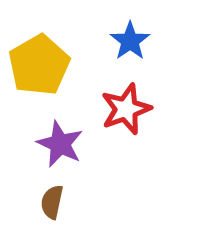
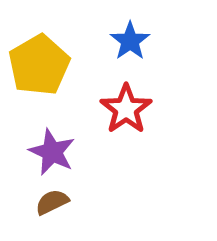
red star: rotated 15 degrees counterclockwise
purple star: moved 8 px left, 8 px down
brown semicircle: rotated 52 degrees clockwise
